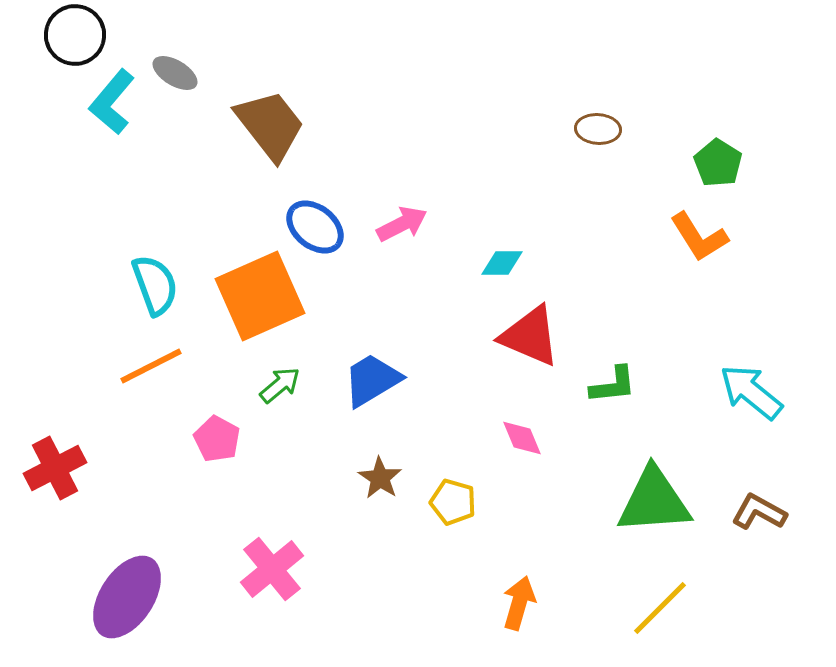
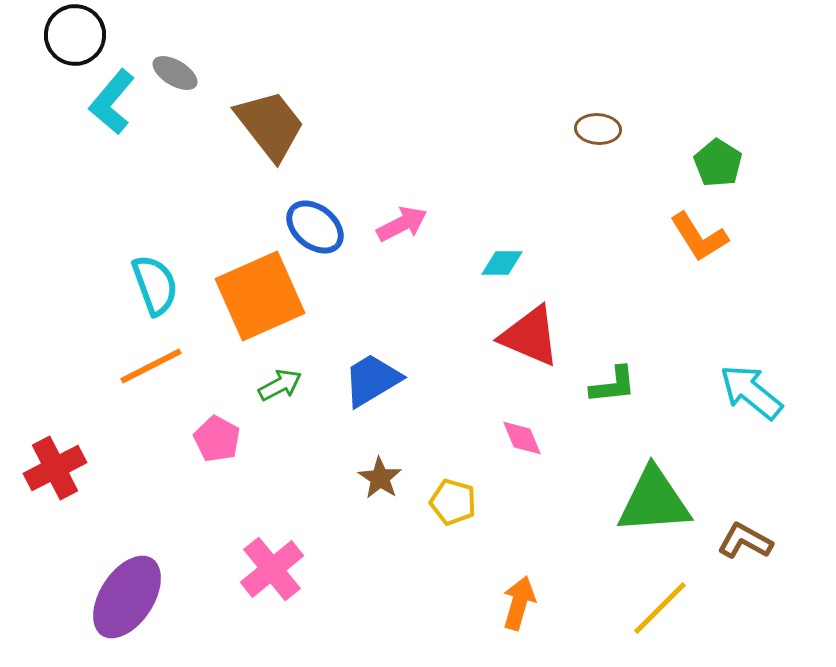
green arrow: rotated 12 degrees clockwise
brown L-shape: moved 14 px left, 29 px down
